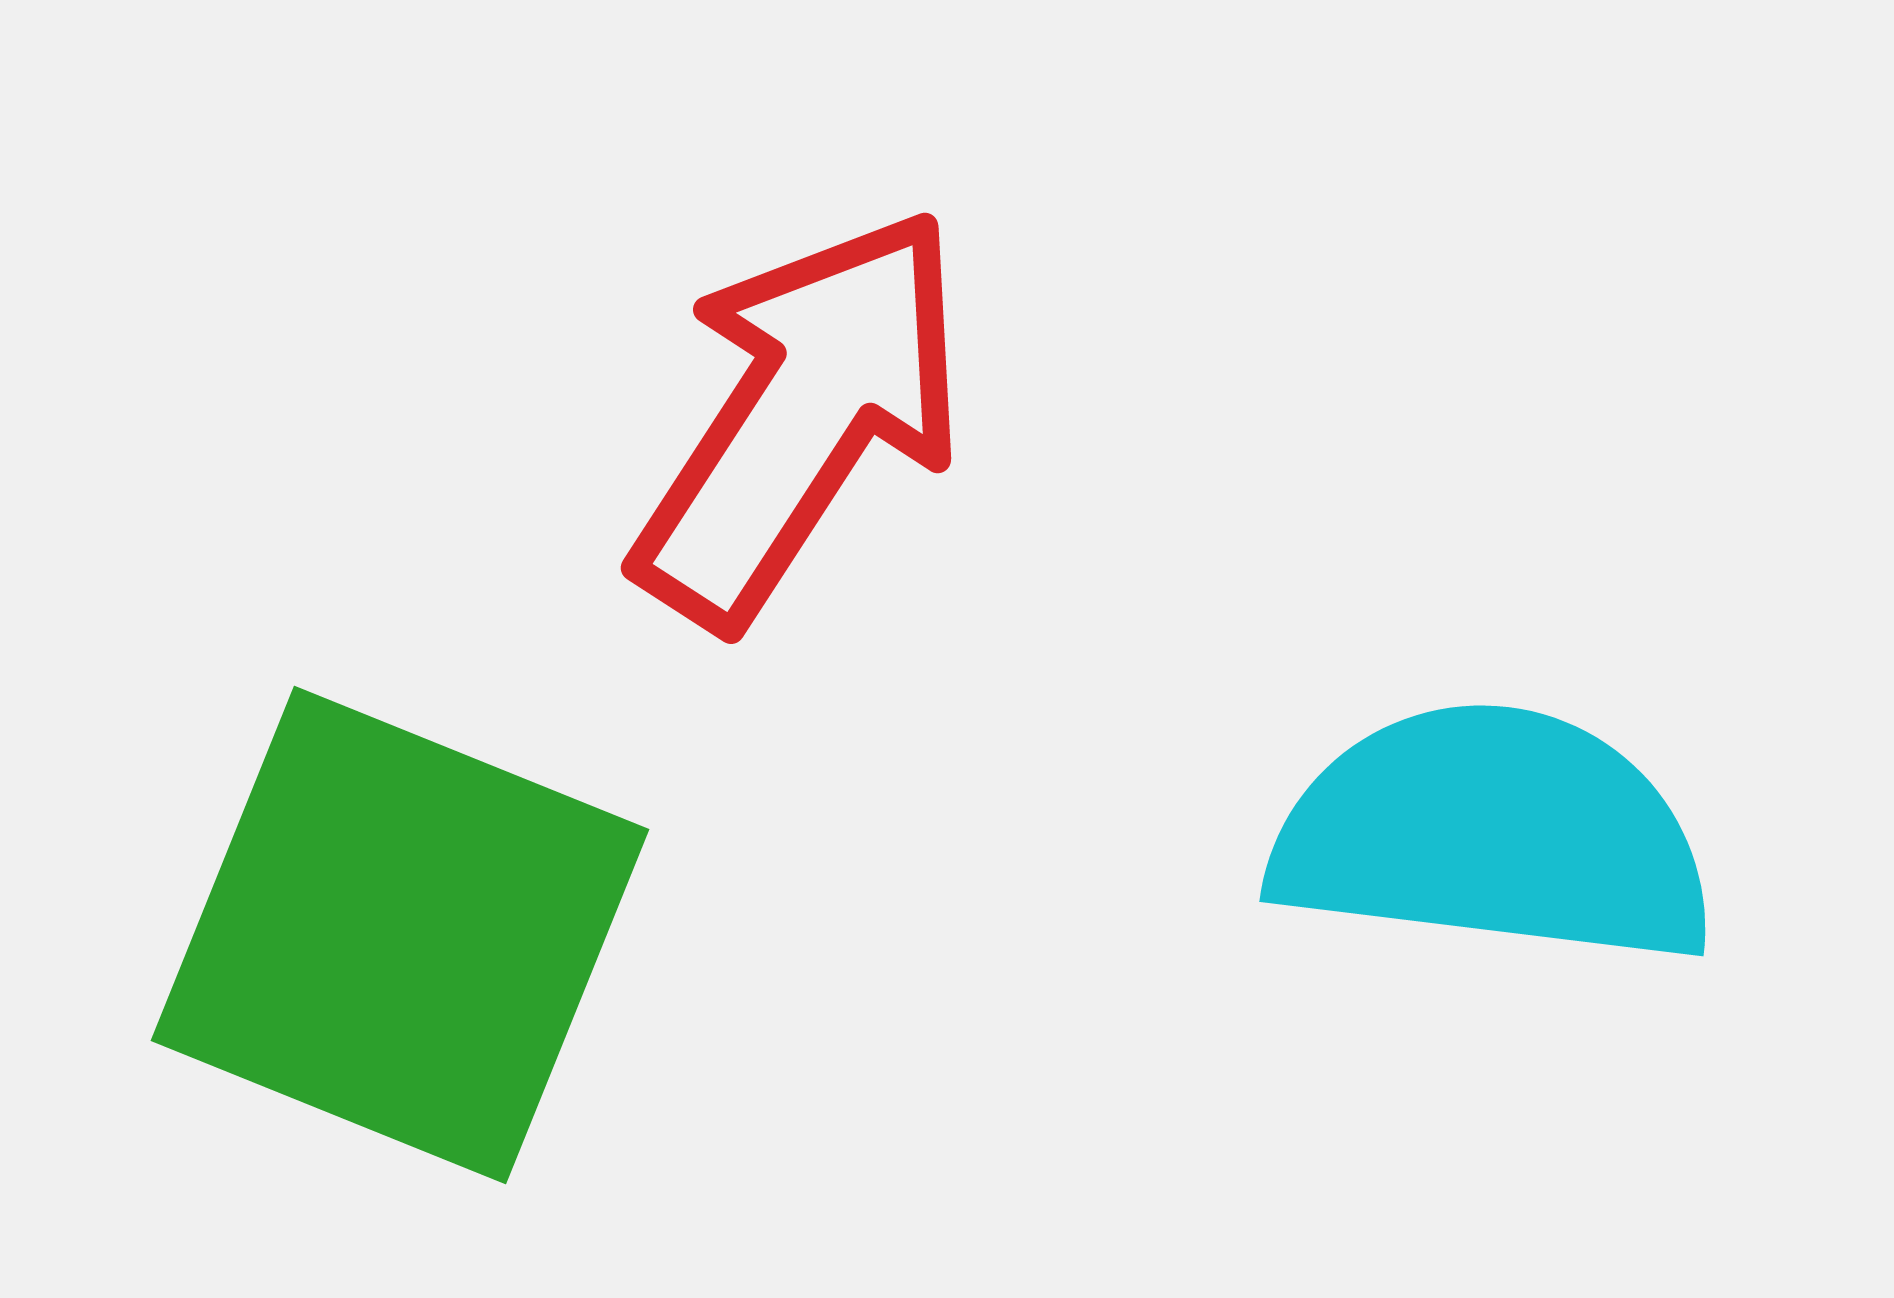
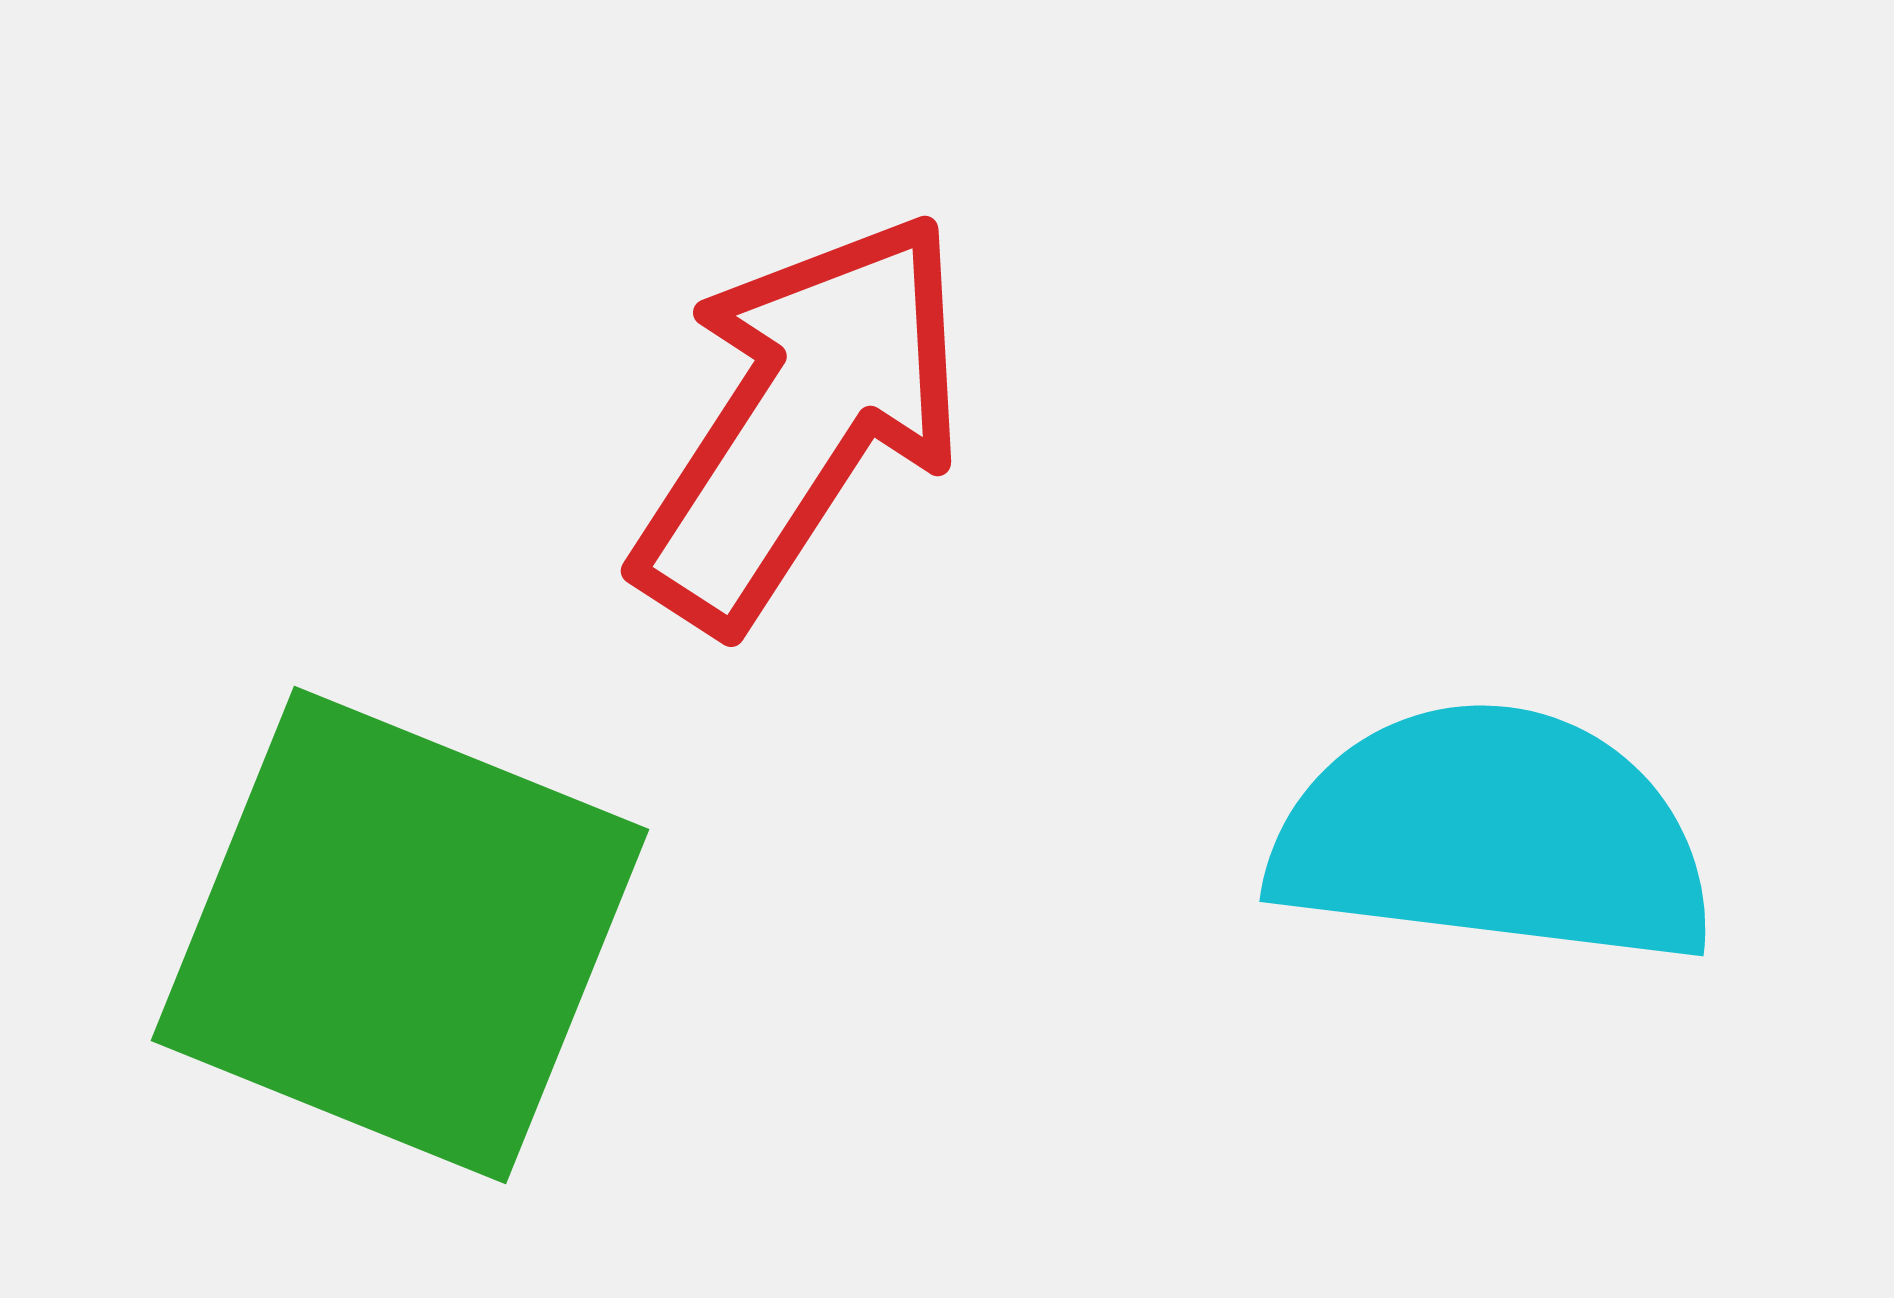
red arrow: moved 3 px down
